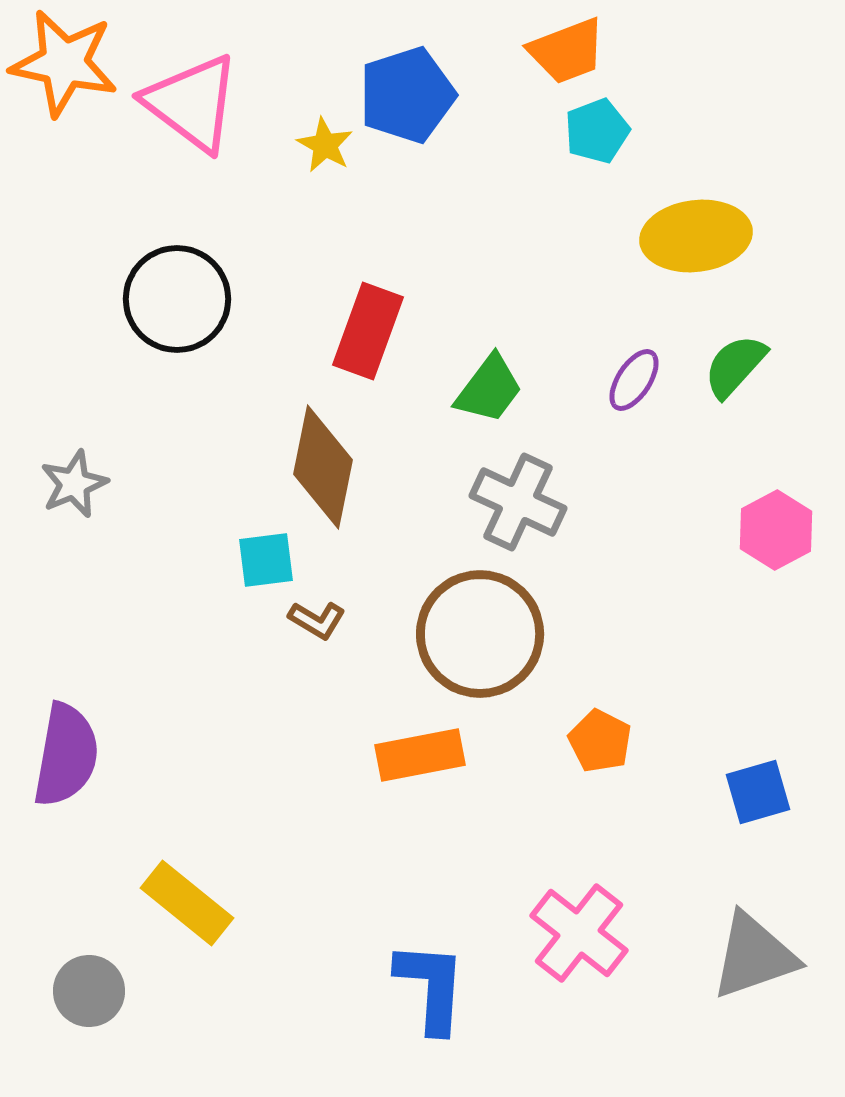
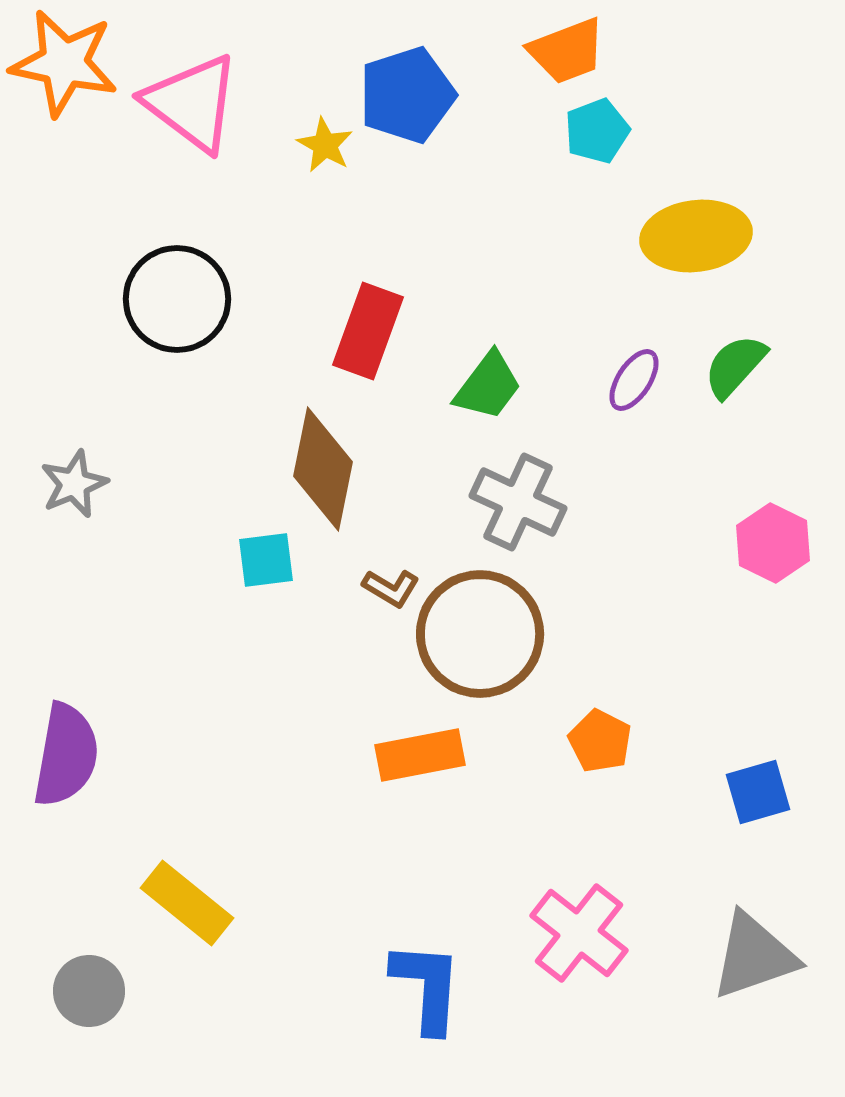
green trapezoid: moved 1 px left, 3 px up
brown diamond: moved 2 px down
pink hexagon: moved 3 px left, 13 px down; rotated 6 degrees counterclockwise
brown L-shape: moved 74 px right, 32 px up
blue L-shape: moved 4 px left
